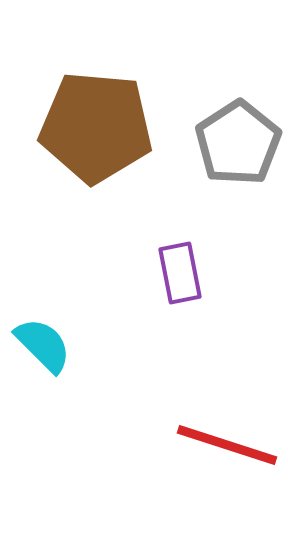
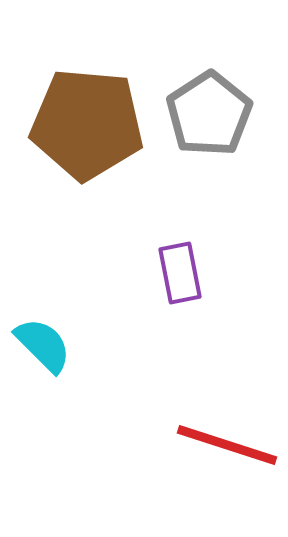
brown pentagon: moved 9 px left, 3 px up
gray pentagon: moved 29 px left, 29 px up
